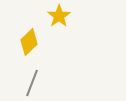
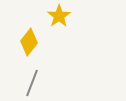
yellow diamond: rotated 8 degrees counterclockwise
